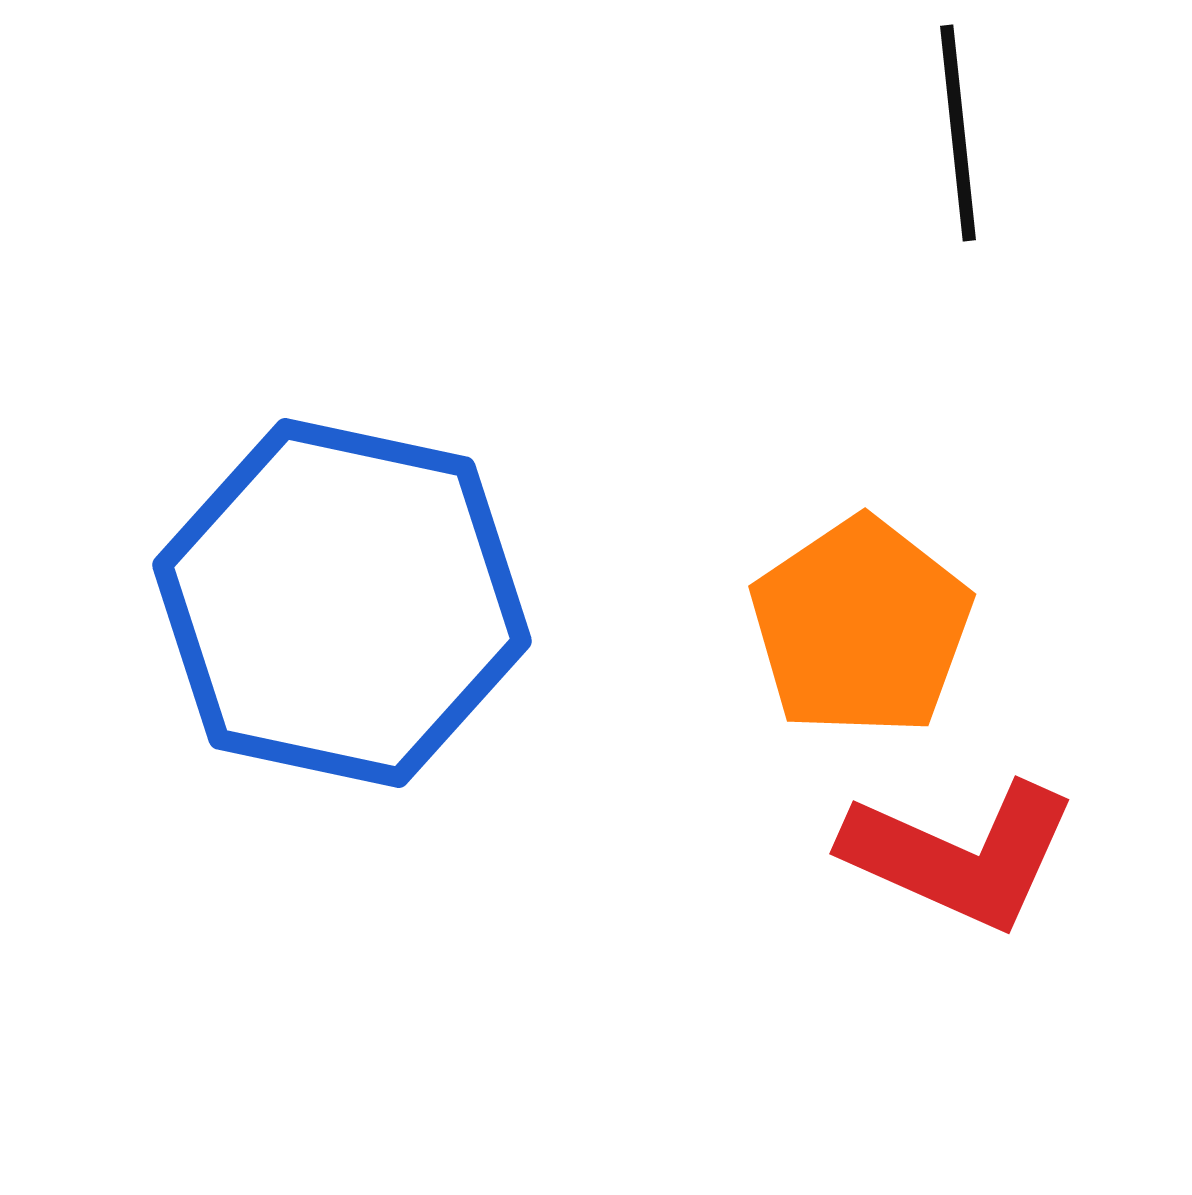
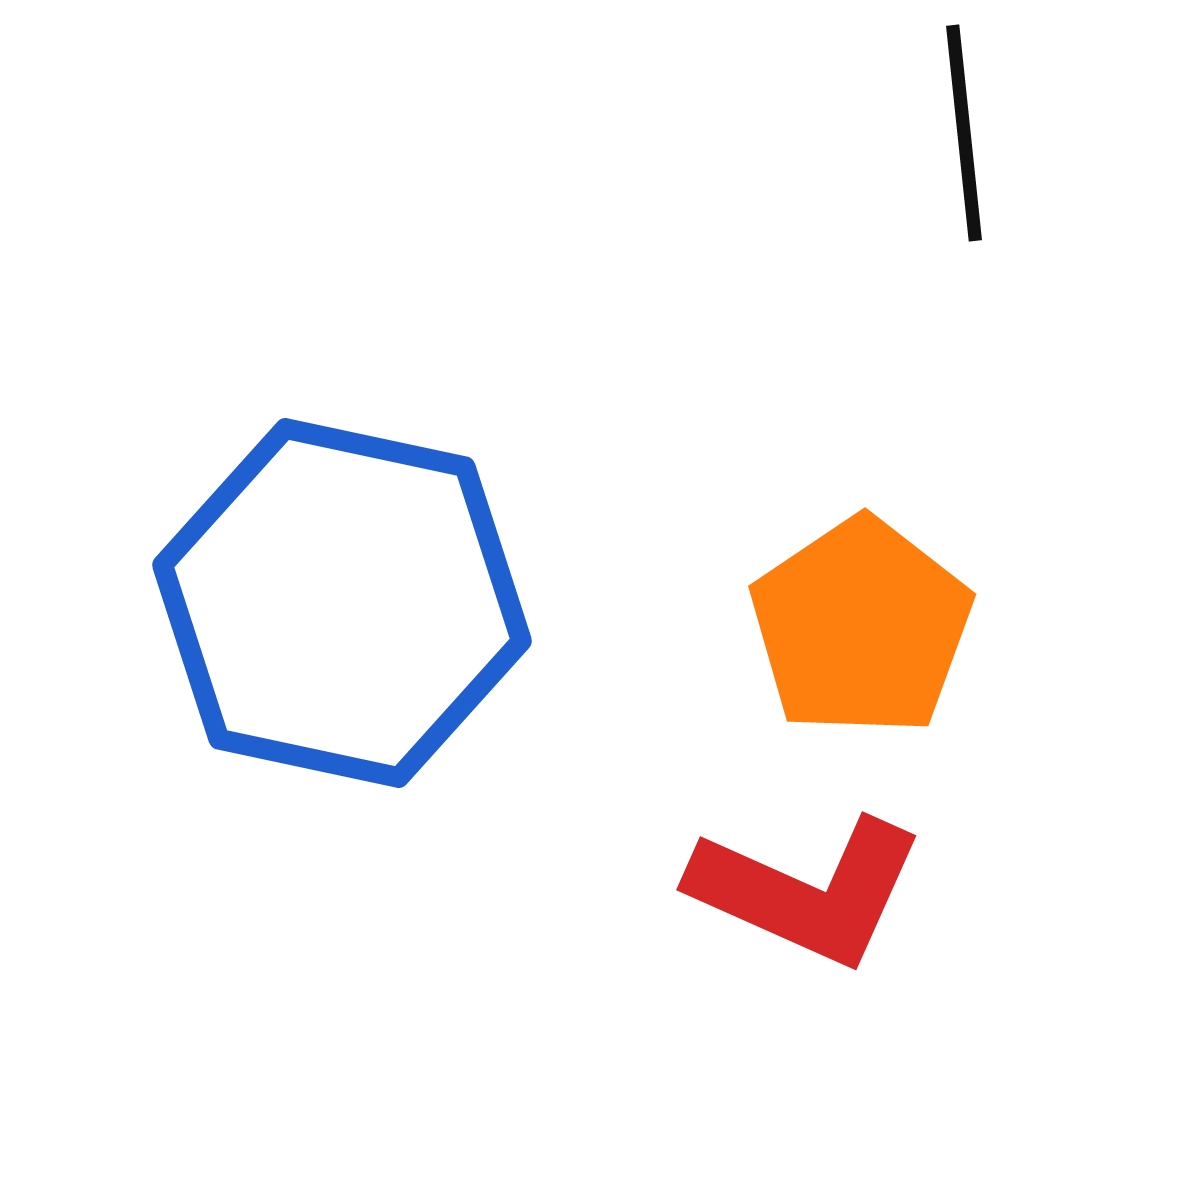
black line: moved 6 px right
red L-shape: moved 153 px left, 36 px down
